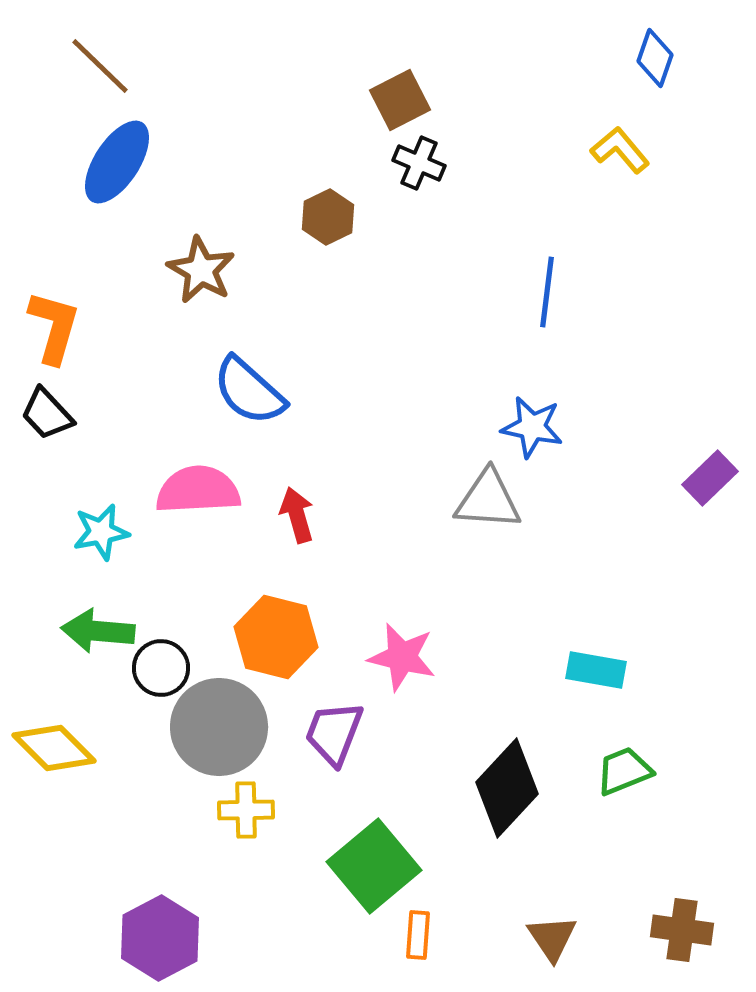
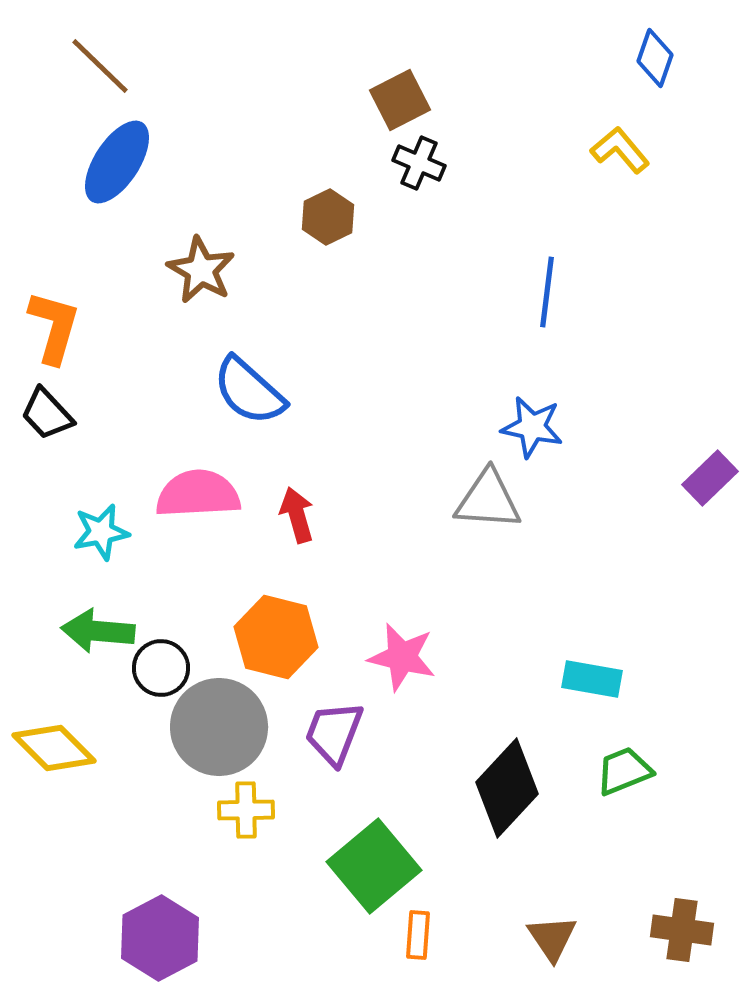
pink semicircle: moved 4 px down
cyan rectangle: moved 4 px left, 9 px down
